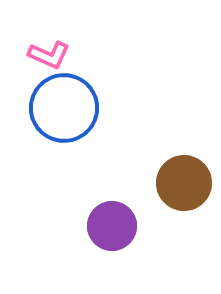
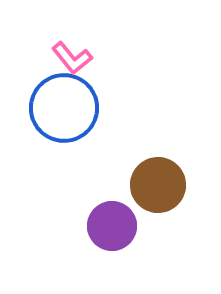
pink L-shape: moved 23 px right, 3 px down; rotated 27 degrees clockwise
brown circle: moved 26 px left, 2 px down
